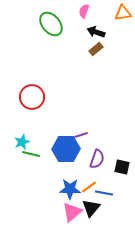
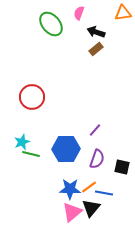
pink semicircle: moved 5 px left, 2 px down
purple line: moved 14 px right, 5 px up; rotated 32 degrees counterclockwise
